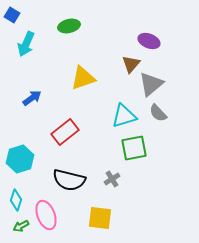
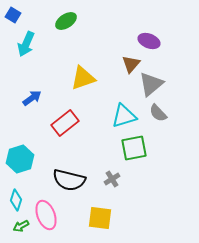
blue square: moved 1 px right
green ellipse: moved 3 px left, 5 px up; rotated 20 degrees counterclockwise
red rectangle: moved 9 px up
